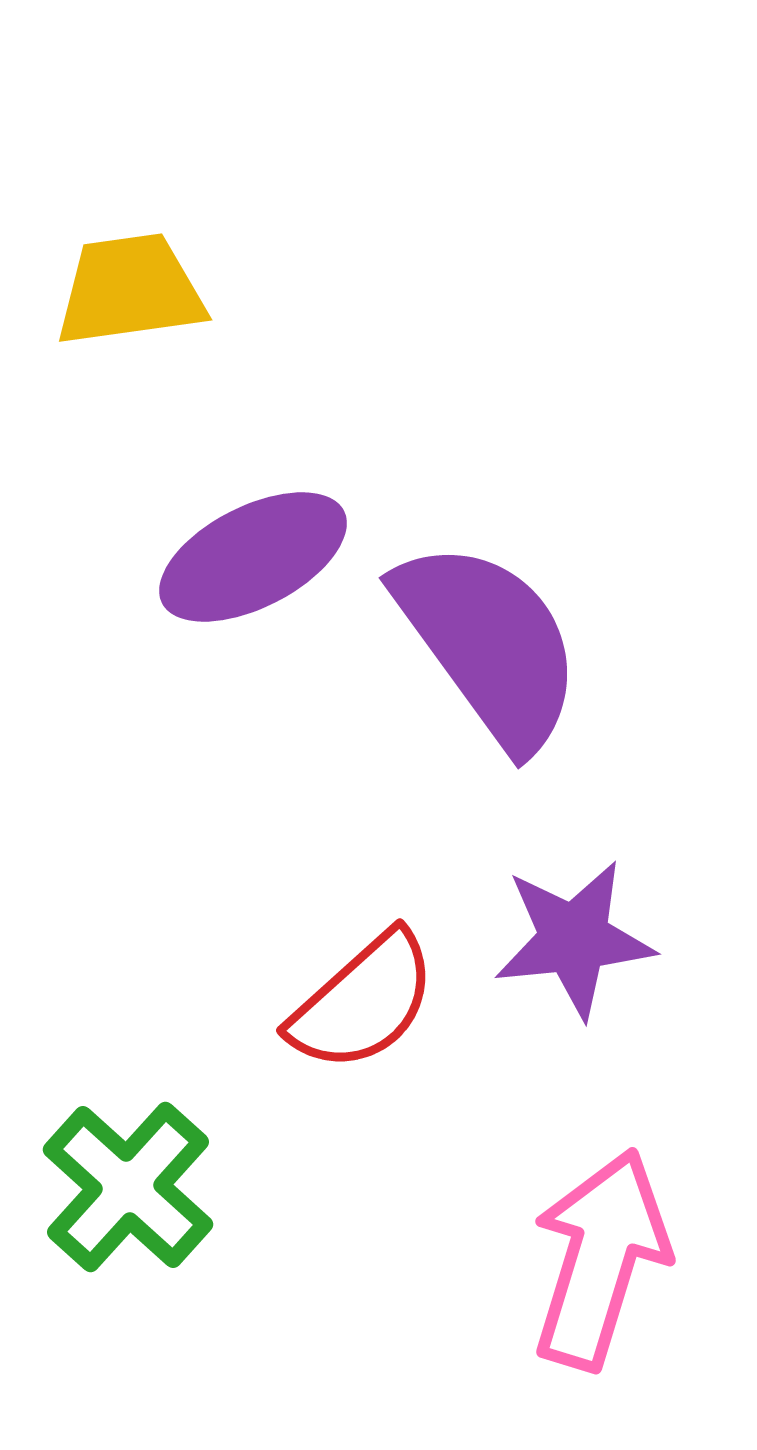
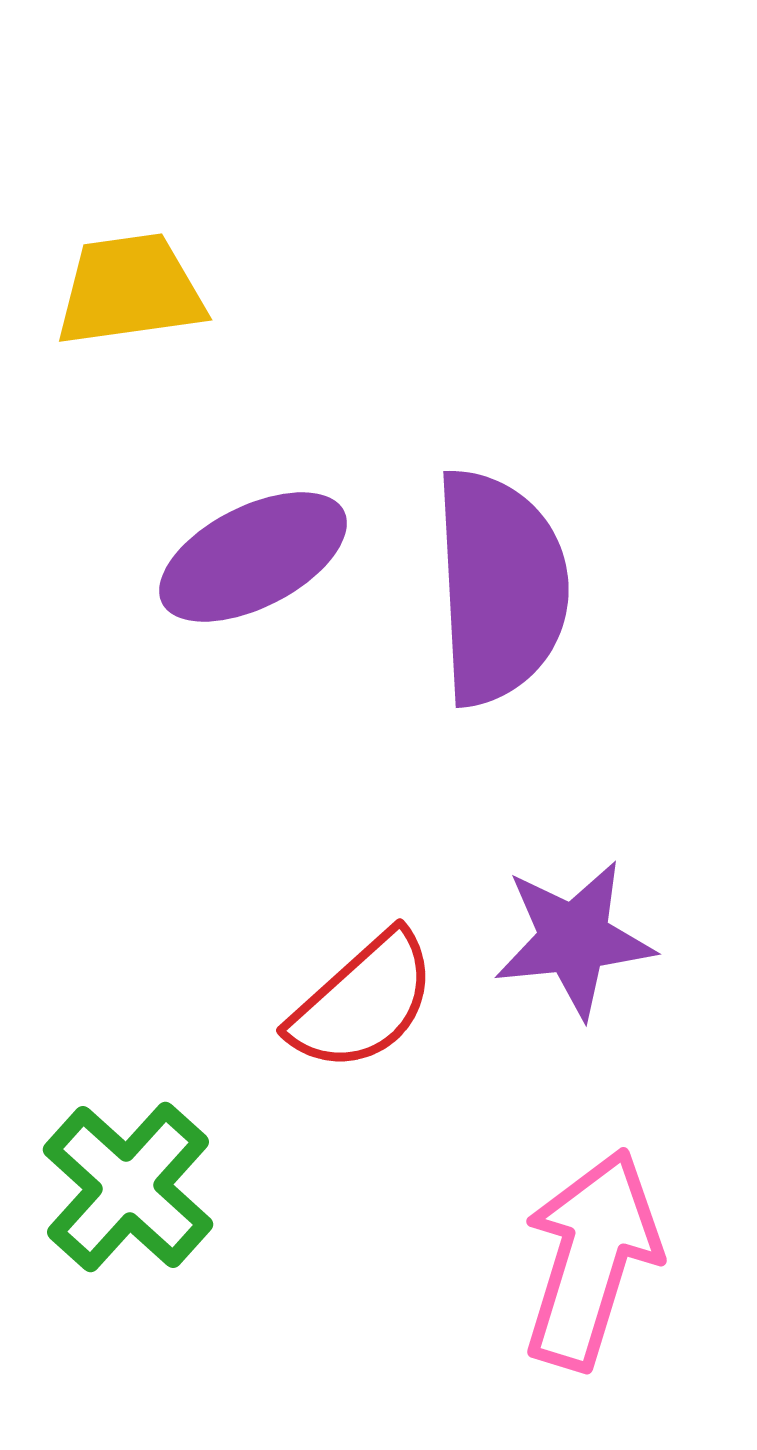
purple semicircle: moved 11 px right, 57 px up; rotated 33 degrees clockwise
pink arrow: moved 9 px left
